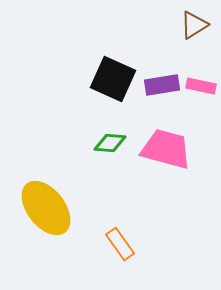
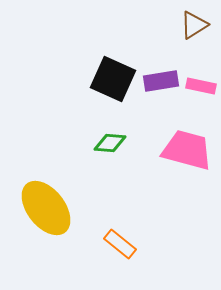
purple rectangle: moved 1 px left, 4 px up
pink trapezoid: moved 21 px right, 1 px down
orange rectangle: rotated 16 degrees counterclockwise
